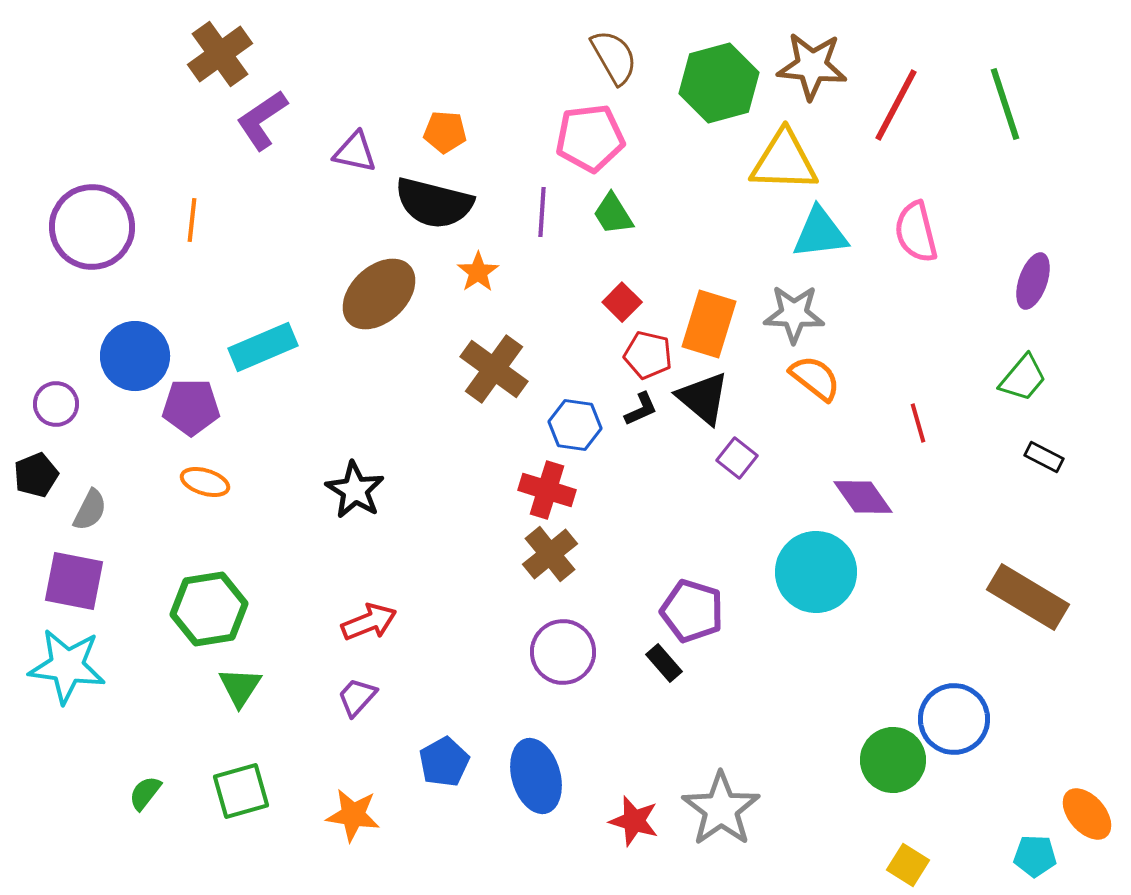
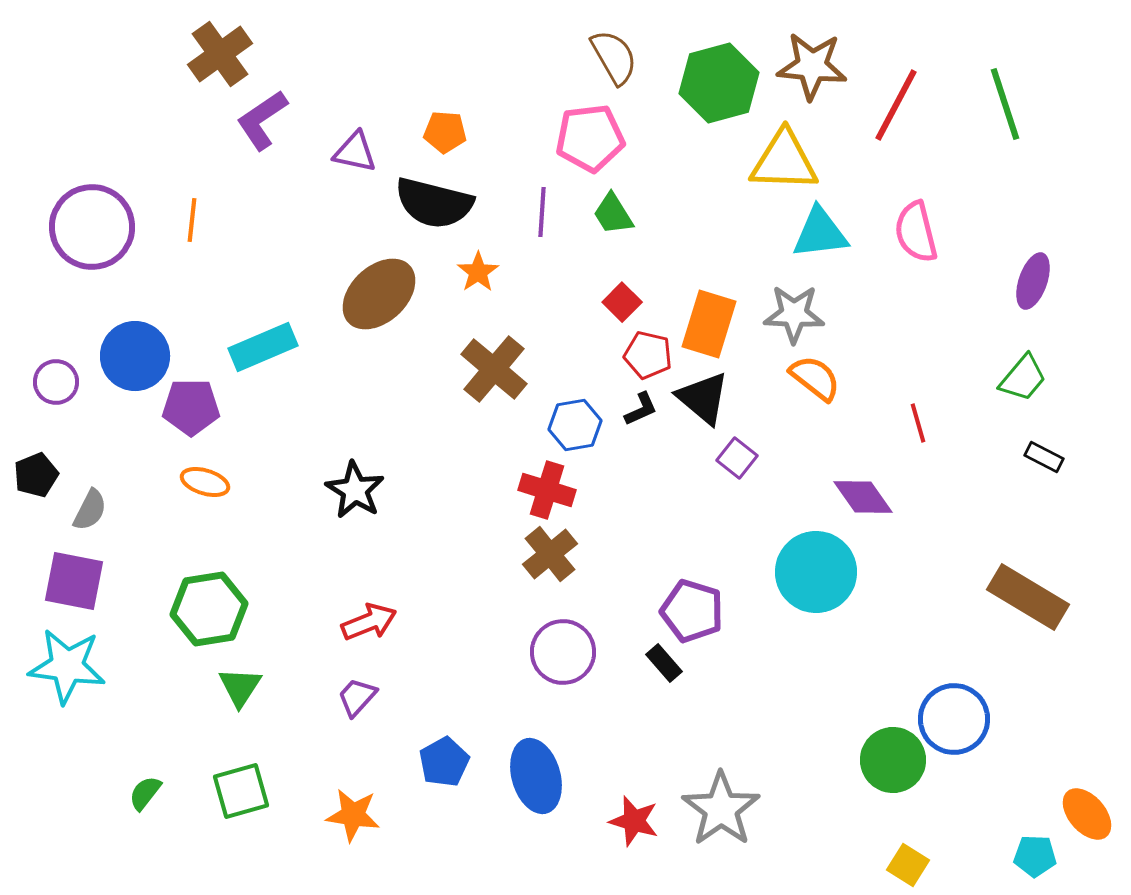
brown cross at (494, 369): rotated 4 degrees clockwise
purple circle at (56, 404): moved 22 px up
blue hexagon at (575, 425): rotated 18 degrees counterclockwise
